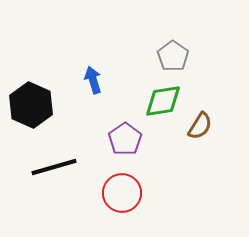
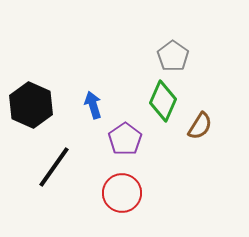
blue arrow: moved 25 px down
green diamond: rotated 57 degrees counterclockwise
black line: rotated 39 degrees counterclockwise
